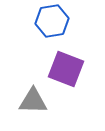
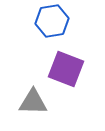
gray triangle: moved 1 px down
